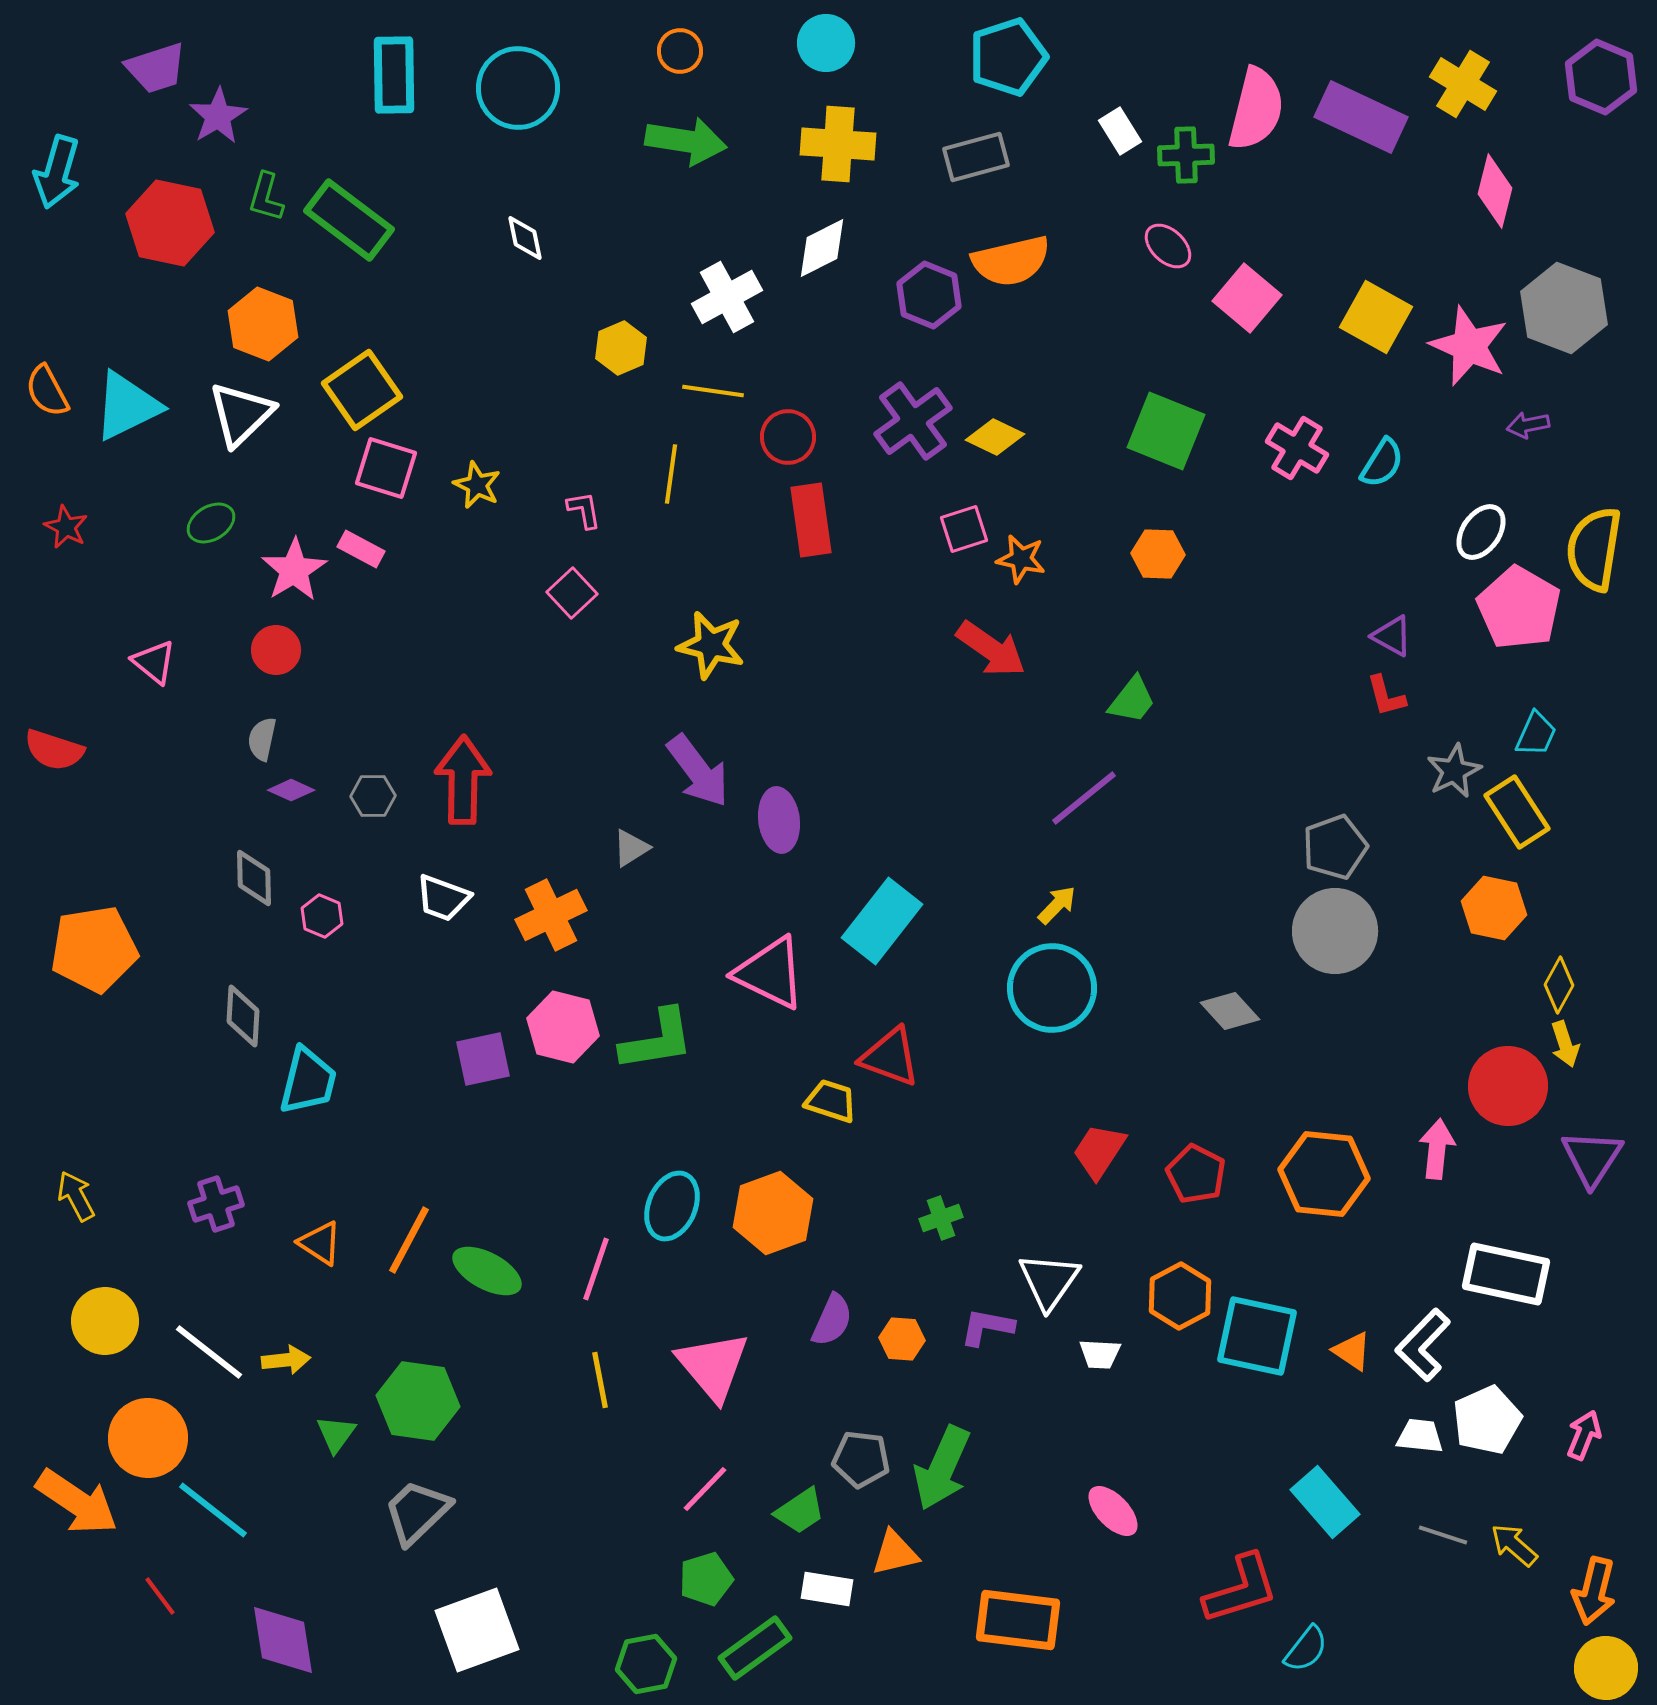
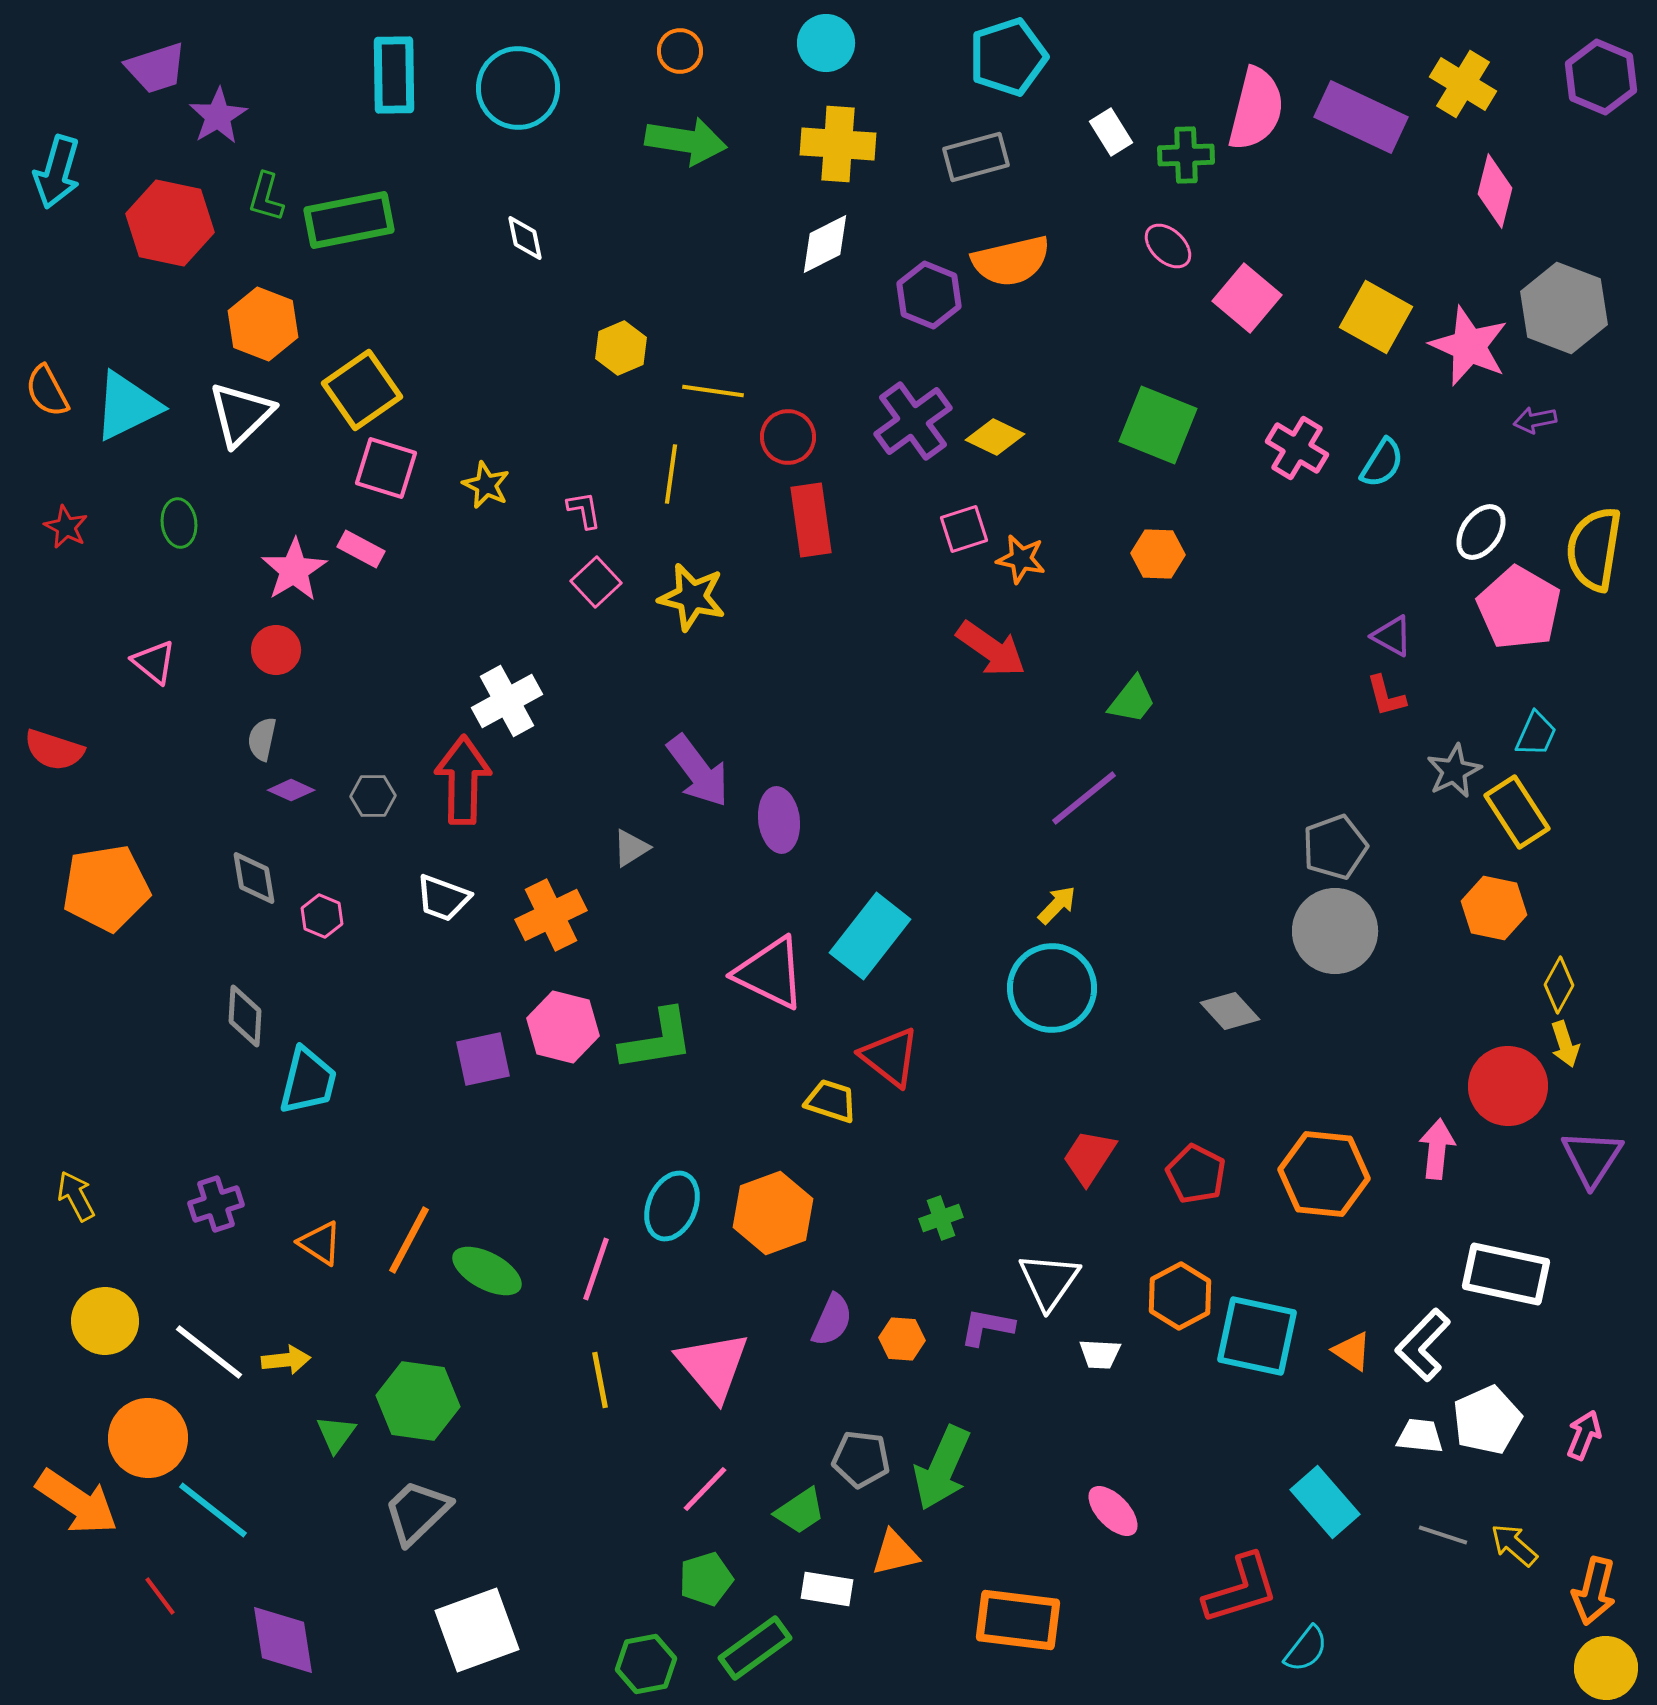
white rectangle at (1120, 131): moved 9 px left, 1 px down
green rectangle at (349, 220): rotated 48 degrees counterclockwise
white diamond at (822, 248): moved 3 px right, 4 px up
white cross at (727, 297): moved 220 px left, 404 px down
purple arrow at (1528, 425): moved 7 px right, 5 px up
green square at (1166, 431): moved 8 px left, 6 px up
yellow star at (477, 485): moved 9 px right
green ellipse at (211, 523): moved 32 px left; rotated 66 degrees counterclockwise
pink square at (572, 593): moved 24 px right, 11 px up
yellow star at (711, 645): moved 19 px left, 48 px up
gray diamond at (254, 878): rotated 8 degrees counterclockwise
cyan rectangle at (882, 921): moved 12 px left, 15 px down
orange pentagon at (94, 949): moved 12 px right, 61 px up
gray diamond at (243, 1016): moved 2 px right
red triangle at (890, 1057): rotated 18 degrees clockwise
red trapezoid at (1099, 1151): moved 10 px left, 6 px down
